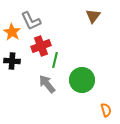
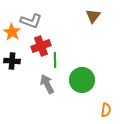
gray L-shape: rotated 45 degrees counterclockwise
green line: rotated 14 degrees counterclockwise
gray arrow: rotated 12 degrees clockwise
orange semicircle: rotated 24 degrees clockwise
